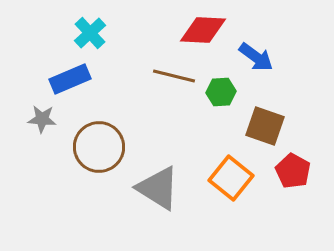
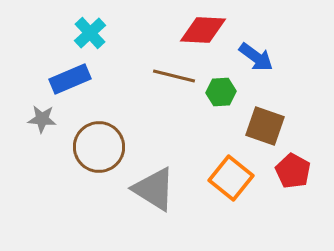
gray triangle: moved 4 px left, 1 px down
